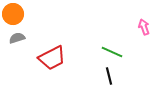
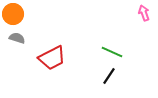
pink arrow: moved 14 px up
gray semicircle: rotated 35 degrees clockwise
black line: rotated 48 degrees clockwise
